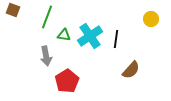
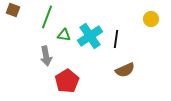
brown semicircle: moved 6 px left; rotated 24 degrees clockwise
